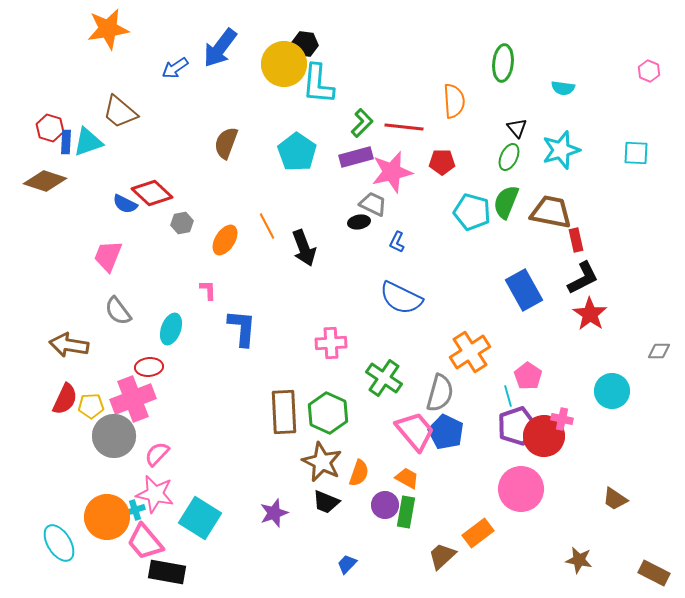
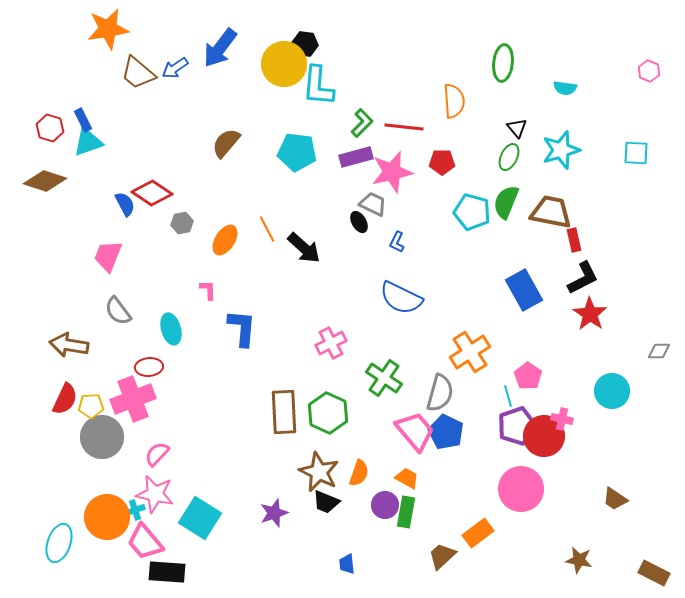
cyan L-shape at (318, 84): moved 2 px down
cyan semicircle at (563, 88): moved 2 px right
brown trapezoid at (120, 112): moved 18 px right, 39 px up
blue rectangle at (66, 142): moved 17 px right, 22 px up; rotated 30 degrees counterclockwise
brown semicircle at (226, 143): rotated 20 degrees clockwise
cyan pentagon at (297, 152): rotated 27 degrees counterclockwise
red diamond at (152, 193): rotated 9 degrees counterclockwise
blue semicircle at (125, 204): rotated 145 degrees counterclockwise
black ellipse at (359, 222): rotated 70 degrees clockwise
orange line at (267, 226): moved 3 px down
red rectangle at (576, 240): moved 2 px left
black arrow at (304, 248): rotated 27 degrees counterclockwise
cyan ellipse at (171, 329): rotated 36 degrees counterclockwise
pink cross at (331, 343): rotated 24 degrees counterclockwise
gray circle at (114, 436): moved 12 px left, 1 px down
brown star at (322, 462): moved 3 px left, 10 px down
cyan ellipse at (59, 543): rotated 51 degrees clockwise
blue trapezoid at (347, 564): rotated 50 degrees counterclockwise
black rectangle at (167, 572): rotated 6 degrees counterclockwise
